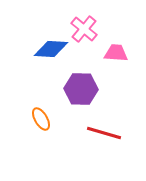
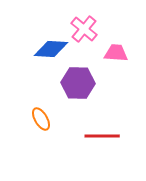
purple hexagon: moved 3 px left, 6 px up
red line: moved 2 px left, 3 px down; rotated 16 degrees counterclockwise
